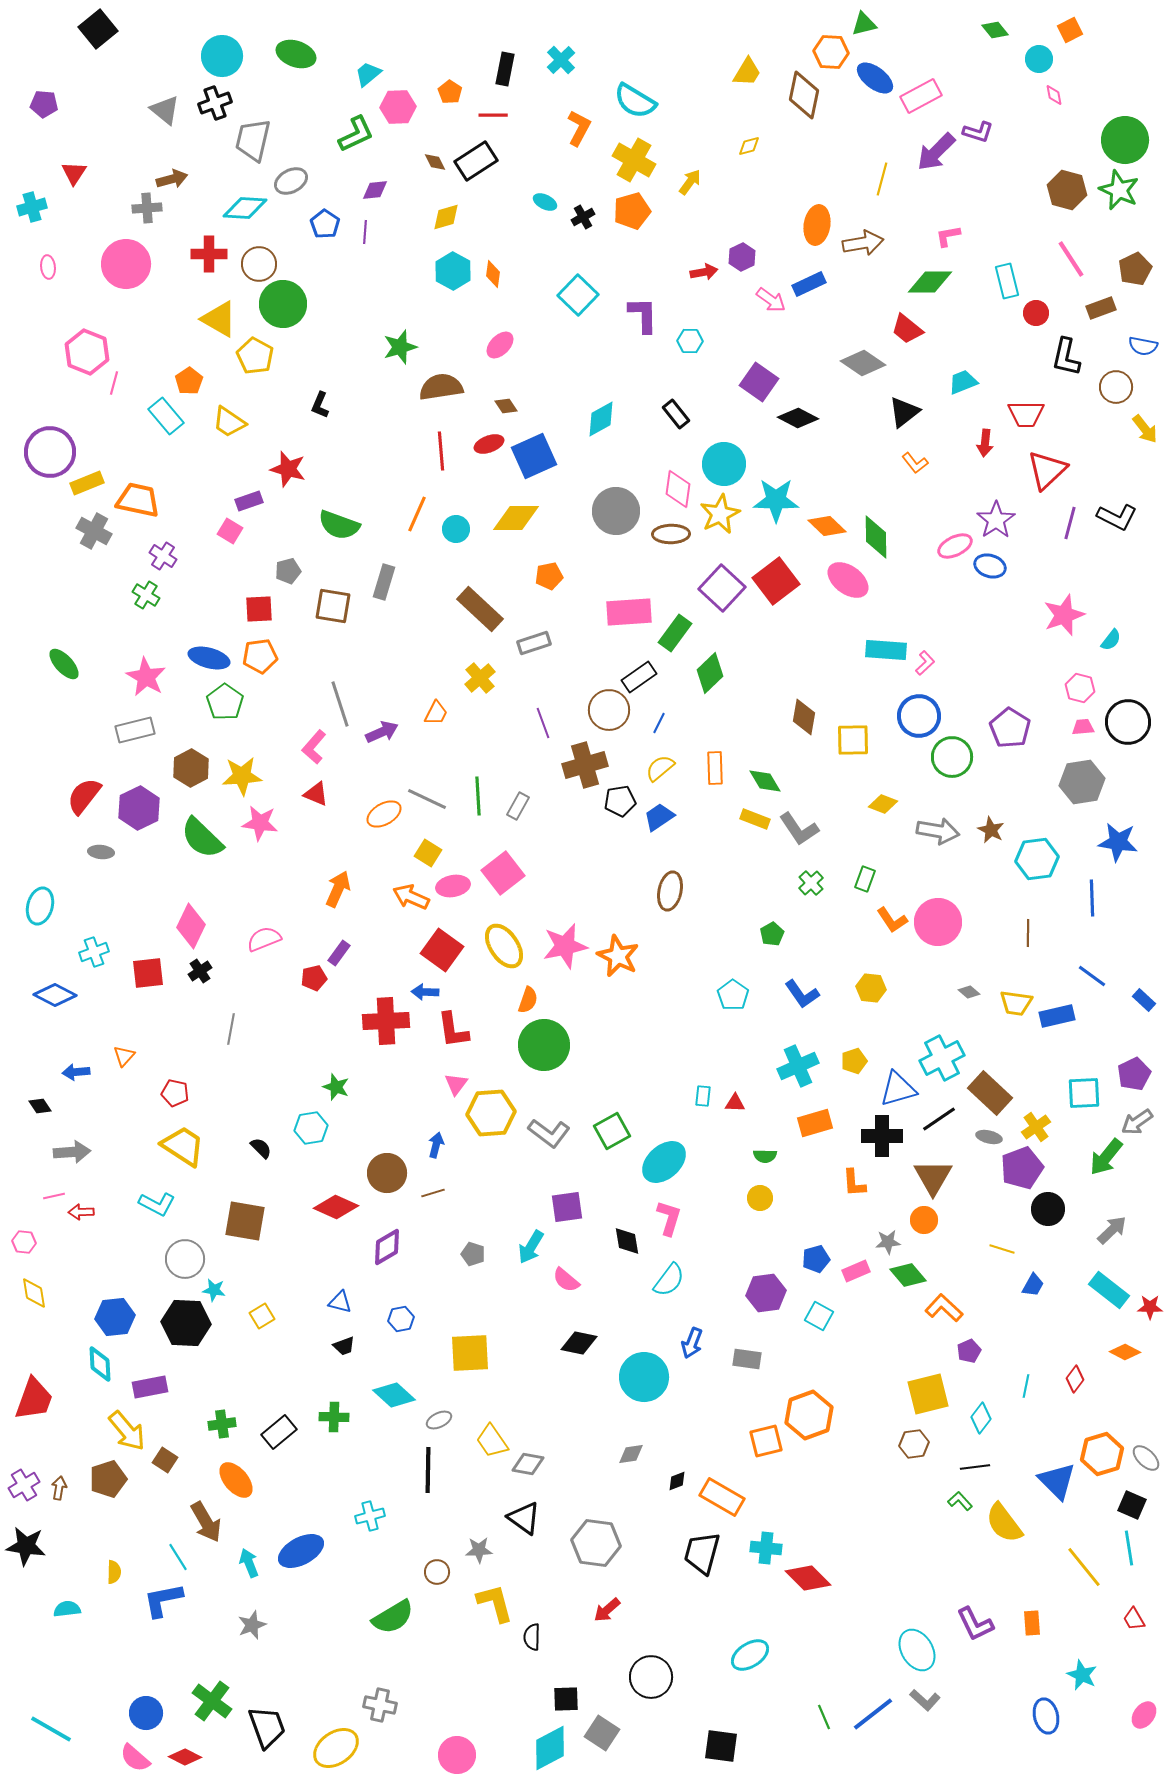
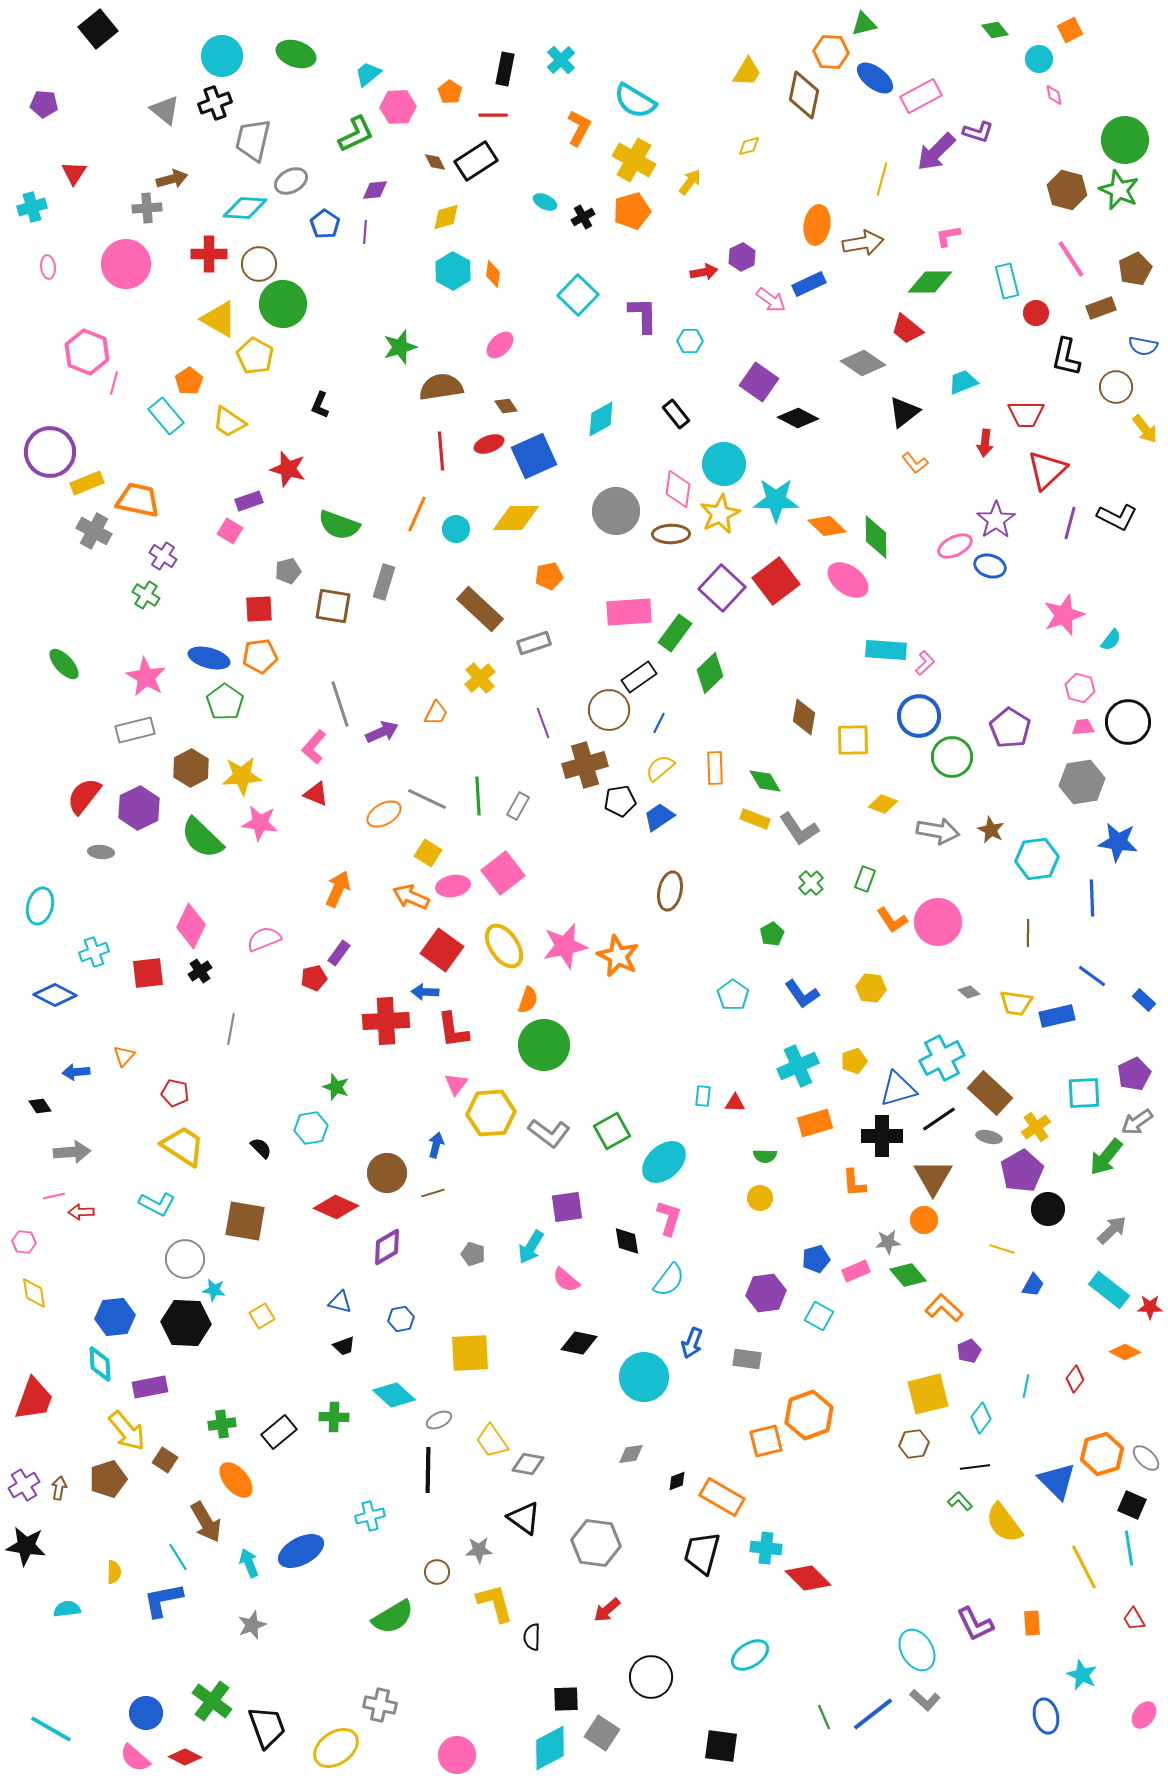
purple pentagon at (1022, 1168): moved 3 px down; rotated 9 degrees counterclockwise
yellow line at (1084, 1567): rotated 12 degrees clockwise
